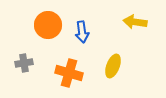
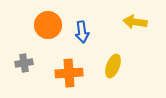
orange cross: rotated 20 degrees counterclockwise
